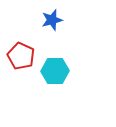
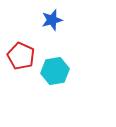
cyan hexagon: rotated 8 degrees counterclockwise
